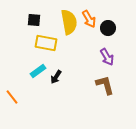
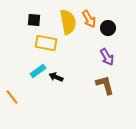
yellow semicircle: moved 1 px left
black arrow: rotated 80 degrees clockwise
